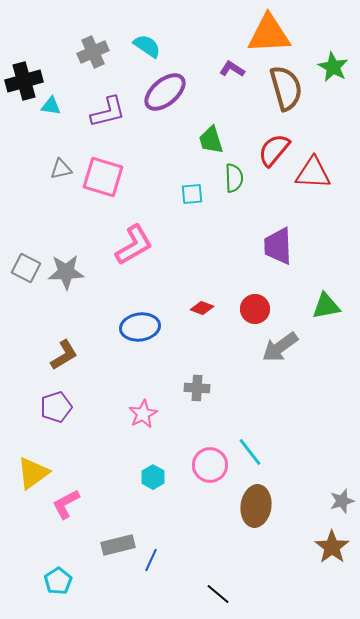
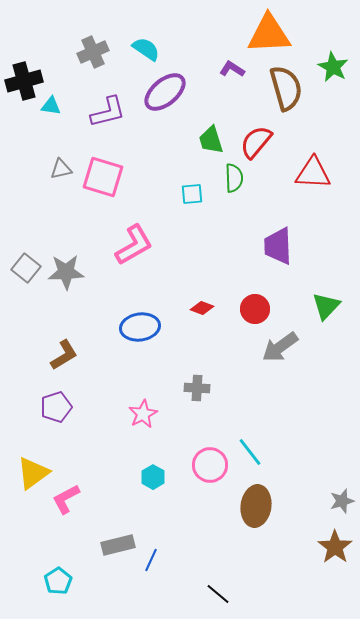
cyan semicircle at (147, 46): moved 1 px left, 3 px down
red semicircle at (274, 150): moved 18 px left, 8 px up
gray square at (26, 268): rotated 12 degrees clockwise
green triangle at (326, 306): rotated 36 degrees counterclockwise
pink L-shape at (66, 504): moved 5 px up
brown star at (332, 547): moved 3 px right
